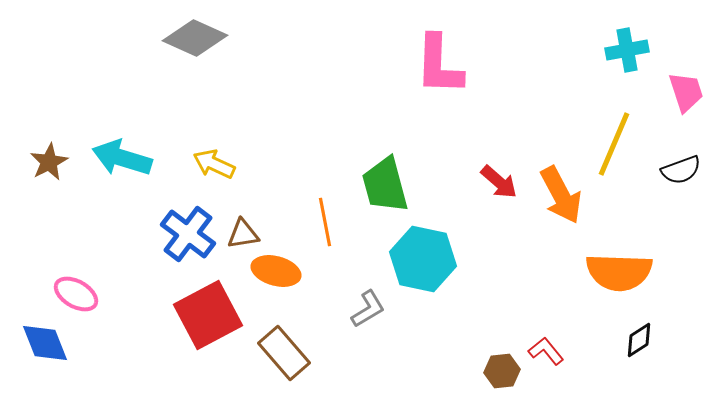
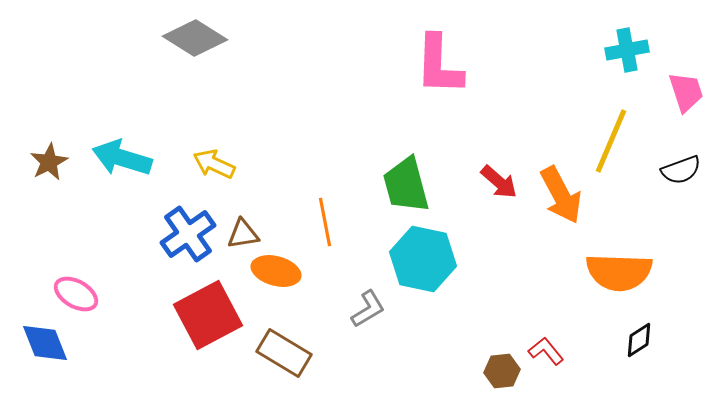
gray diamond: rotated 8 degrees clockwise
yellow line: moved 3 px left, 3 px up
green trapezoid: moved 21 px right
blue cross: rotated 18 degrees clockwise
brown rectangle: rotated 18 degrees counterclockwise
